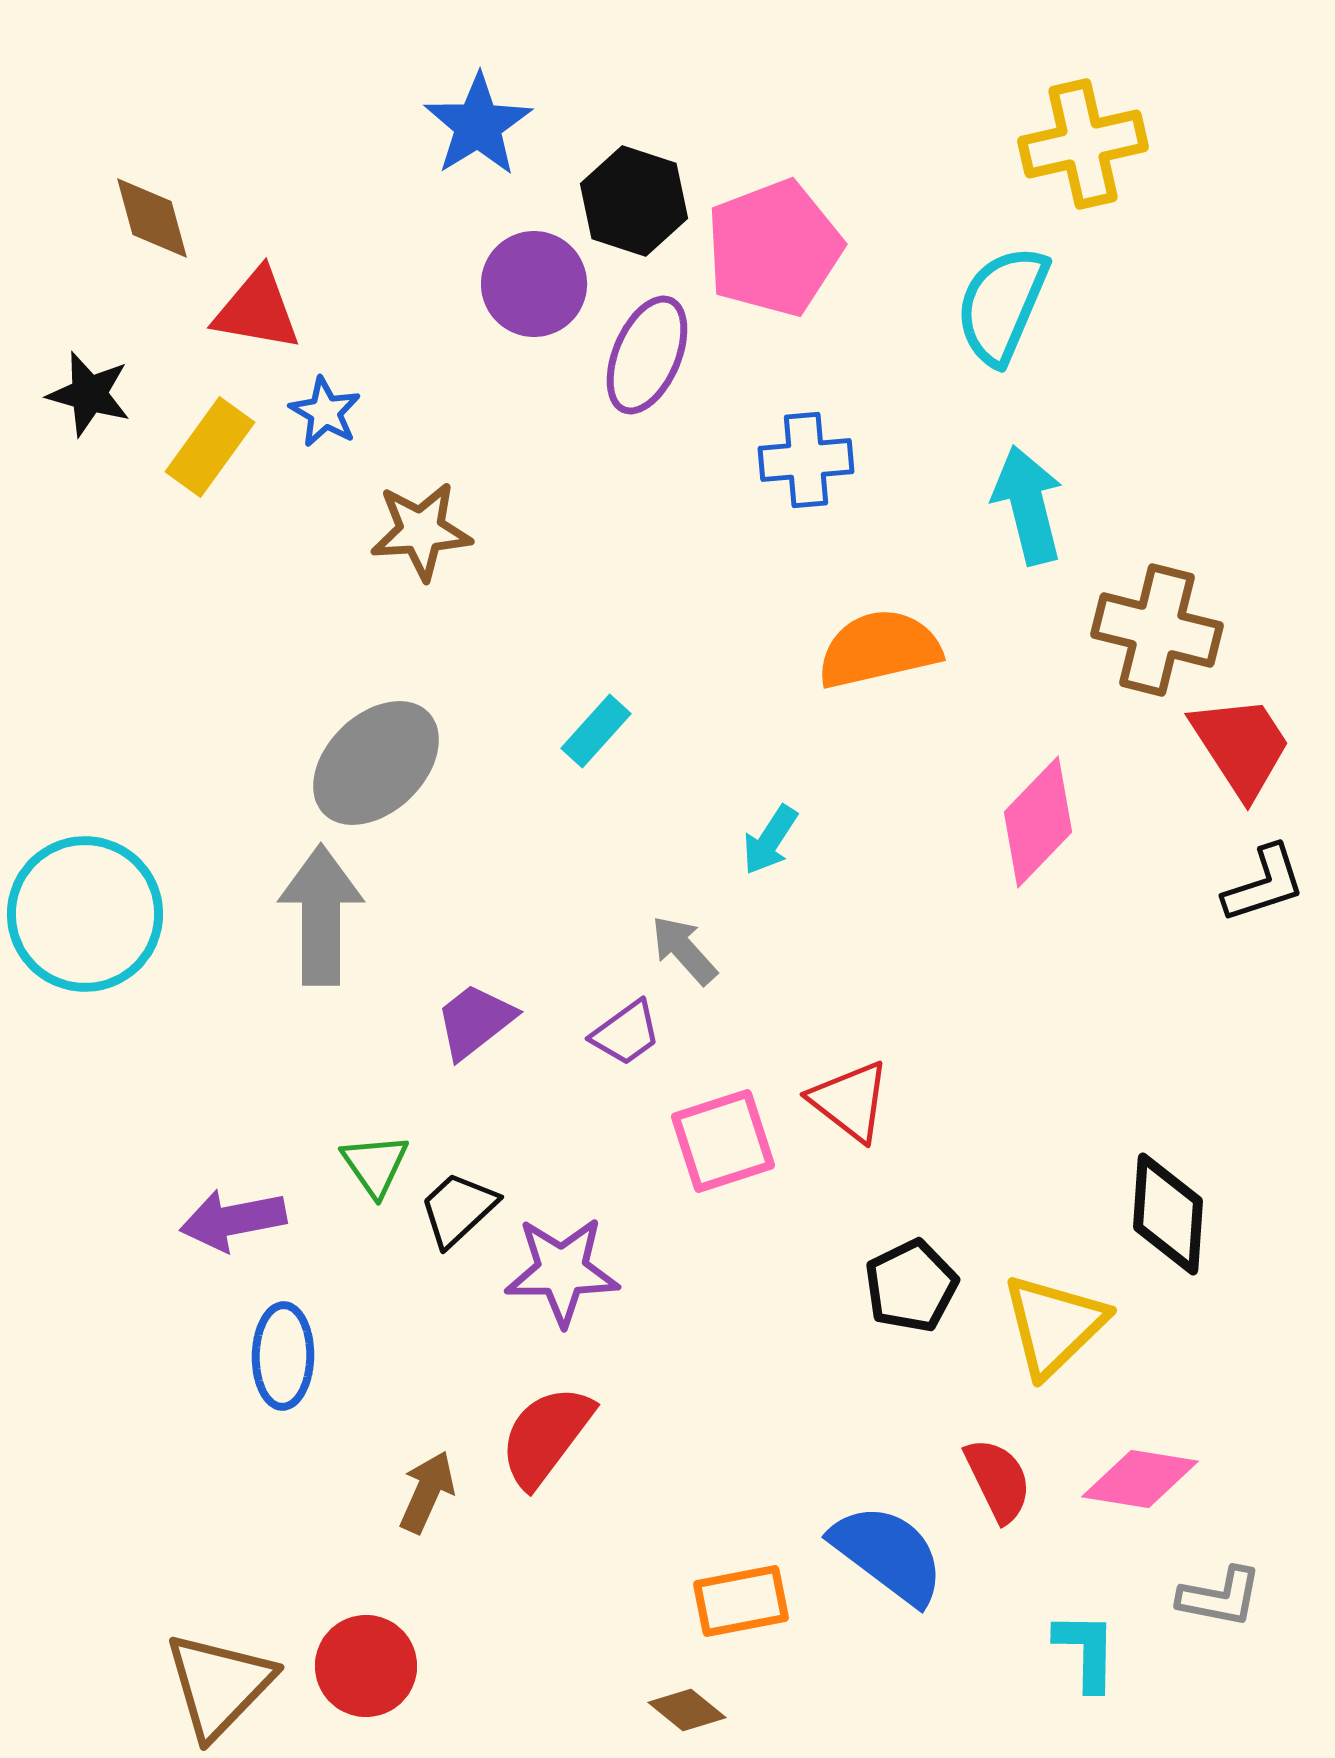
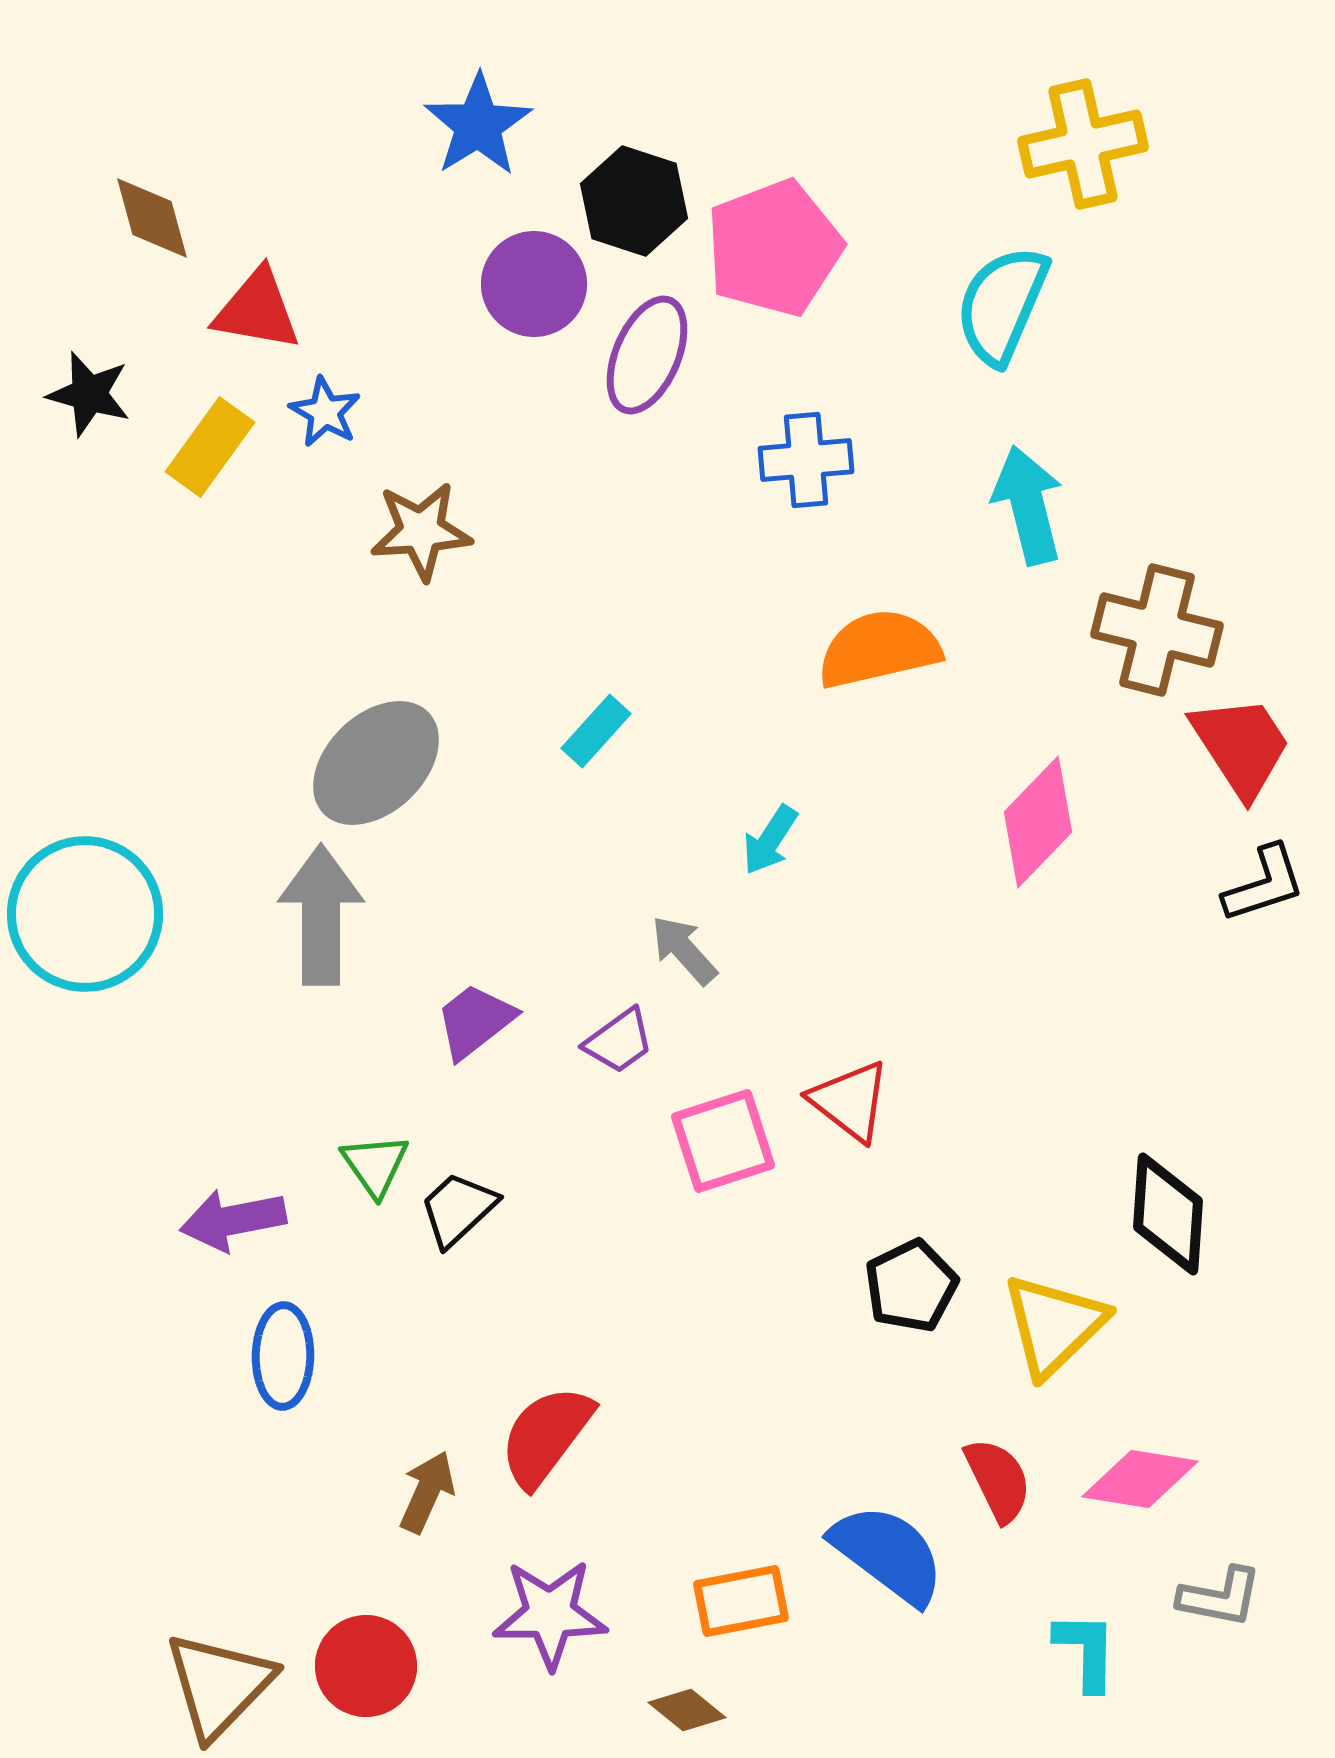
purple trapezoid at (626, 1033): moved 7 px left, 8 px down
purple star at (562, 1271): moved 12 px left, 343 px down
